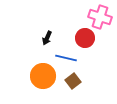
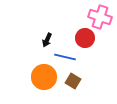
black arrow: moved 2 px down
blue line: moved 1 px left, 1 px up
orange circle: moved 1 px right, 1 px down
brown square: rotated 21 degrees counterclockwise
